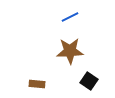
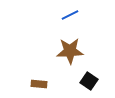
blue line: moved 2 px up
brown rectangle: moved 2 px right
